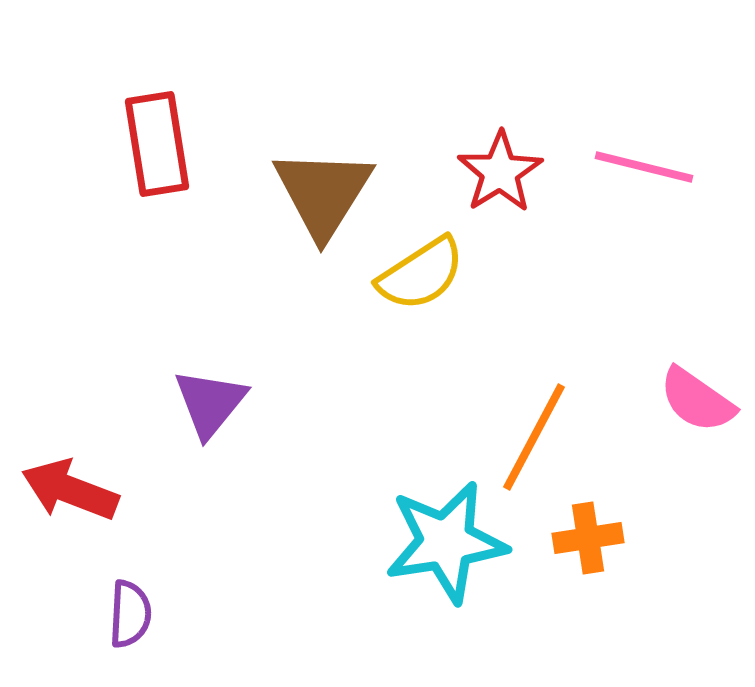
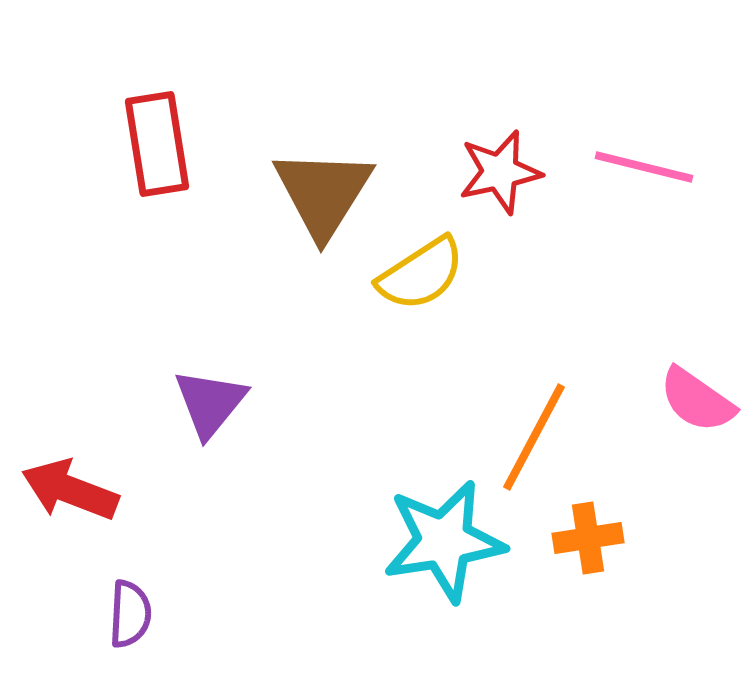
red star: rotated 20 degrees clockwise
cyan star: moved 2 px left, 1 px up
